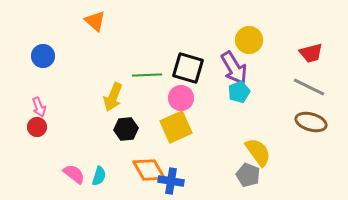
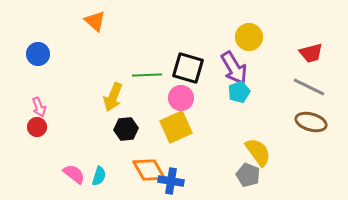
yellow circle: moved 3 px up
blue circle: moved 5 px left, 2 px up
